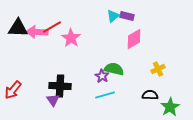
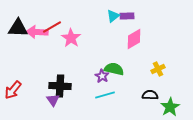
purple rectangle: rotated 16 degrees counterclockwise
